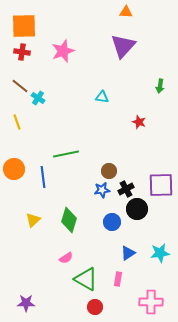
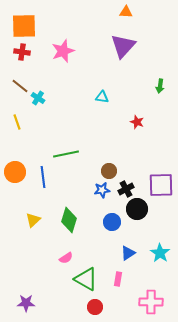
red star: moved 2 px left
orange circle: moved 1 px right, 3 px down
cyan star: rotated 30 degrees counterclockwise
